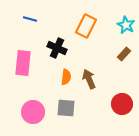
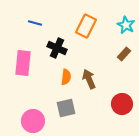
blue line: moved 5 px right, 4 px down
gray square: rotated 18 degrees counterclockwise
pink circle: moved 9 px down
